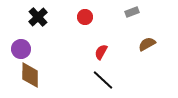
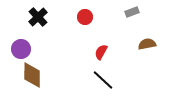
brown semicircle: rotated 18 degrees clockwise
brown diamond: moved 2 px right
